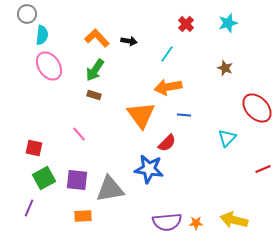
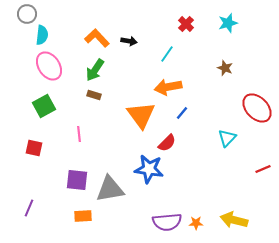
blue line: moved 2 px left, 2 px up; rotated 56 degrees counterclockwise
pink line: rotated 35 degrees clockwise
green square: moved 72 px up
